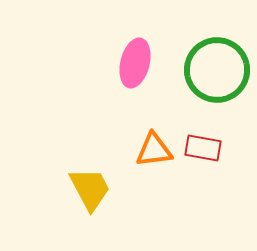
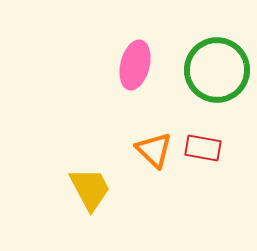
pink ellipse: moved 2 px down
orange triangle: rotated 51 degrees clockwise
